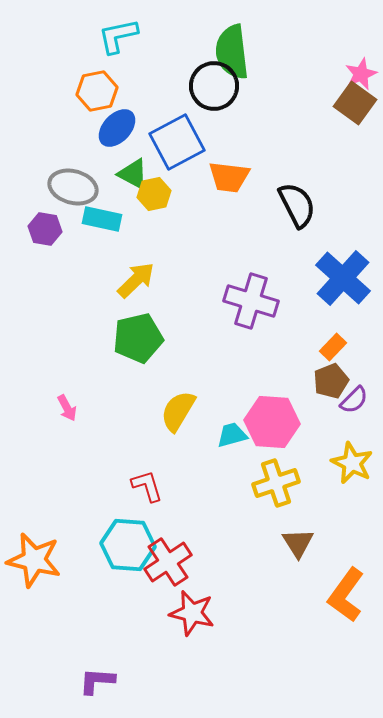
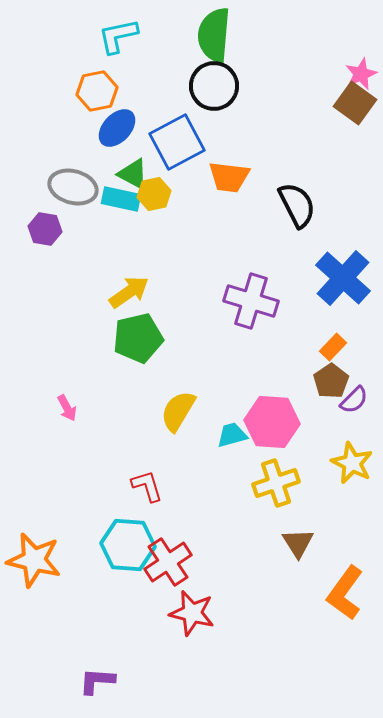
green semicircle: moved 18 px left, 17 px up; rotated 12 degrees clockwise
cyan rectangle: moved 19 px right, 20 px up
yellow arrow: moved 7 px left, 12 px down; rotated 9 degrees clockwise
brown pentagon: rotated 12 degrees counterclockwise
orange L-shape: moved 1 px left, 2 px up
